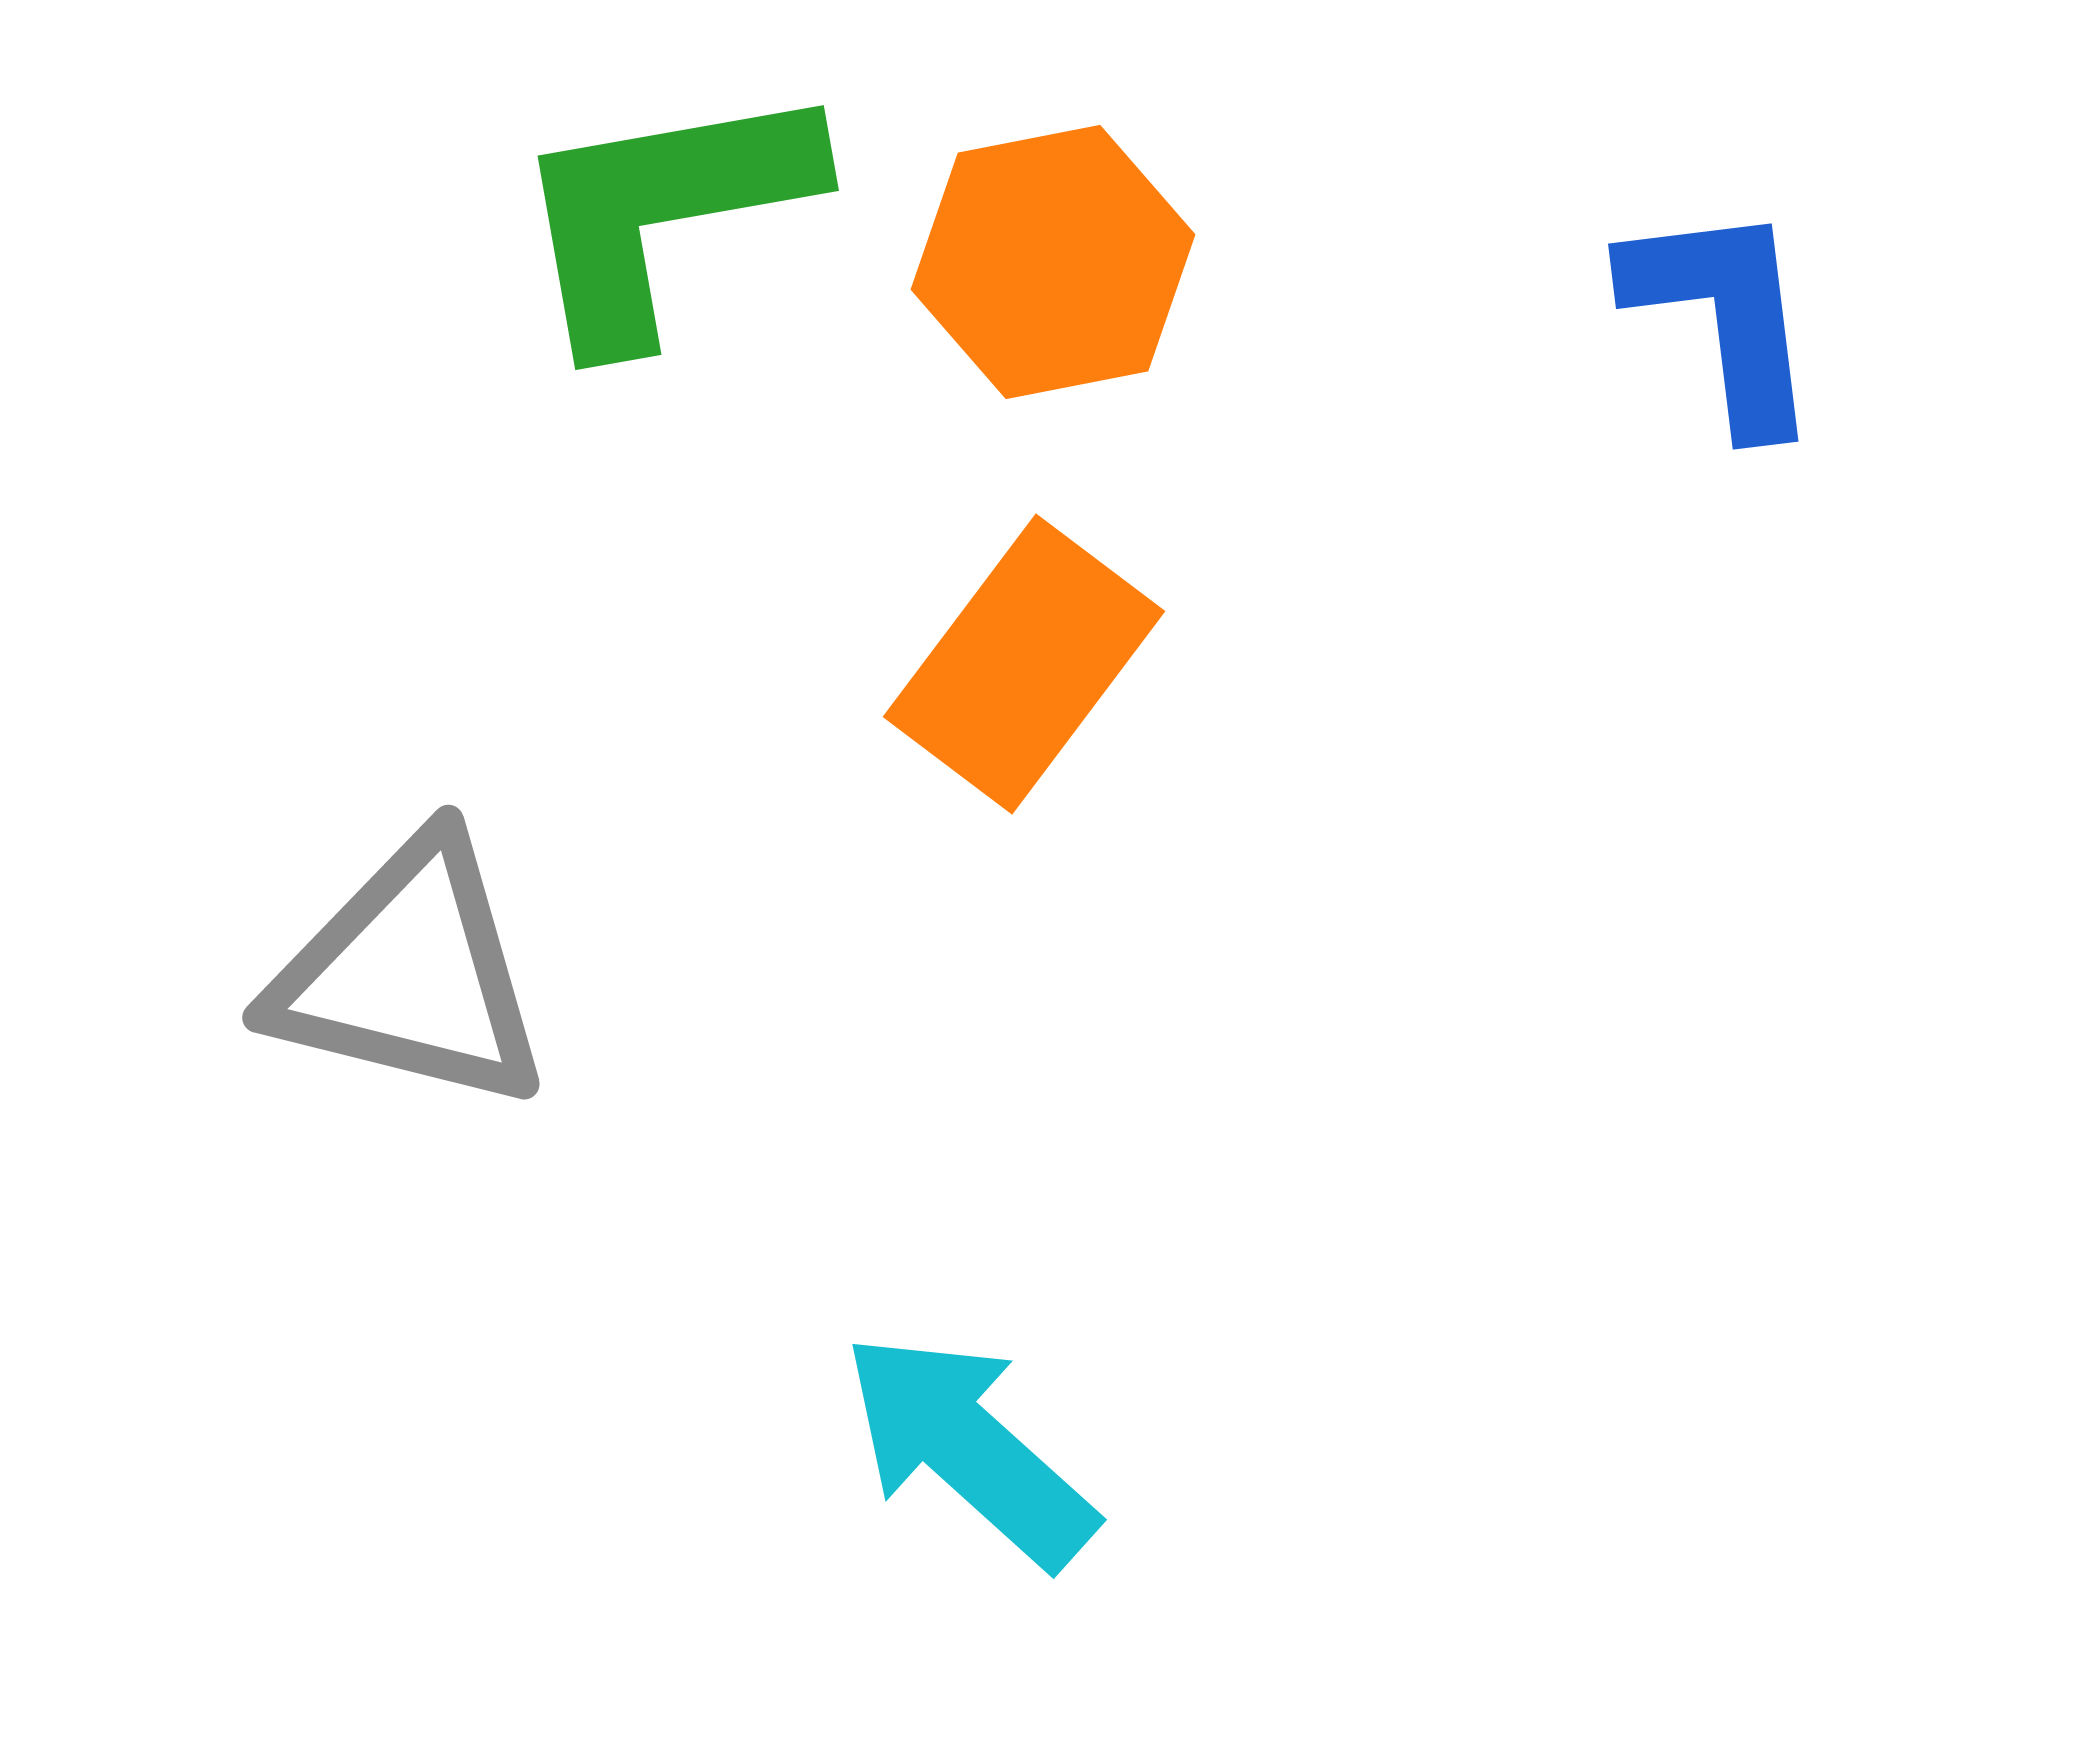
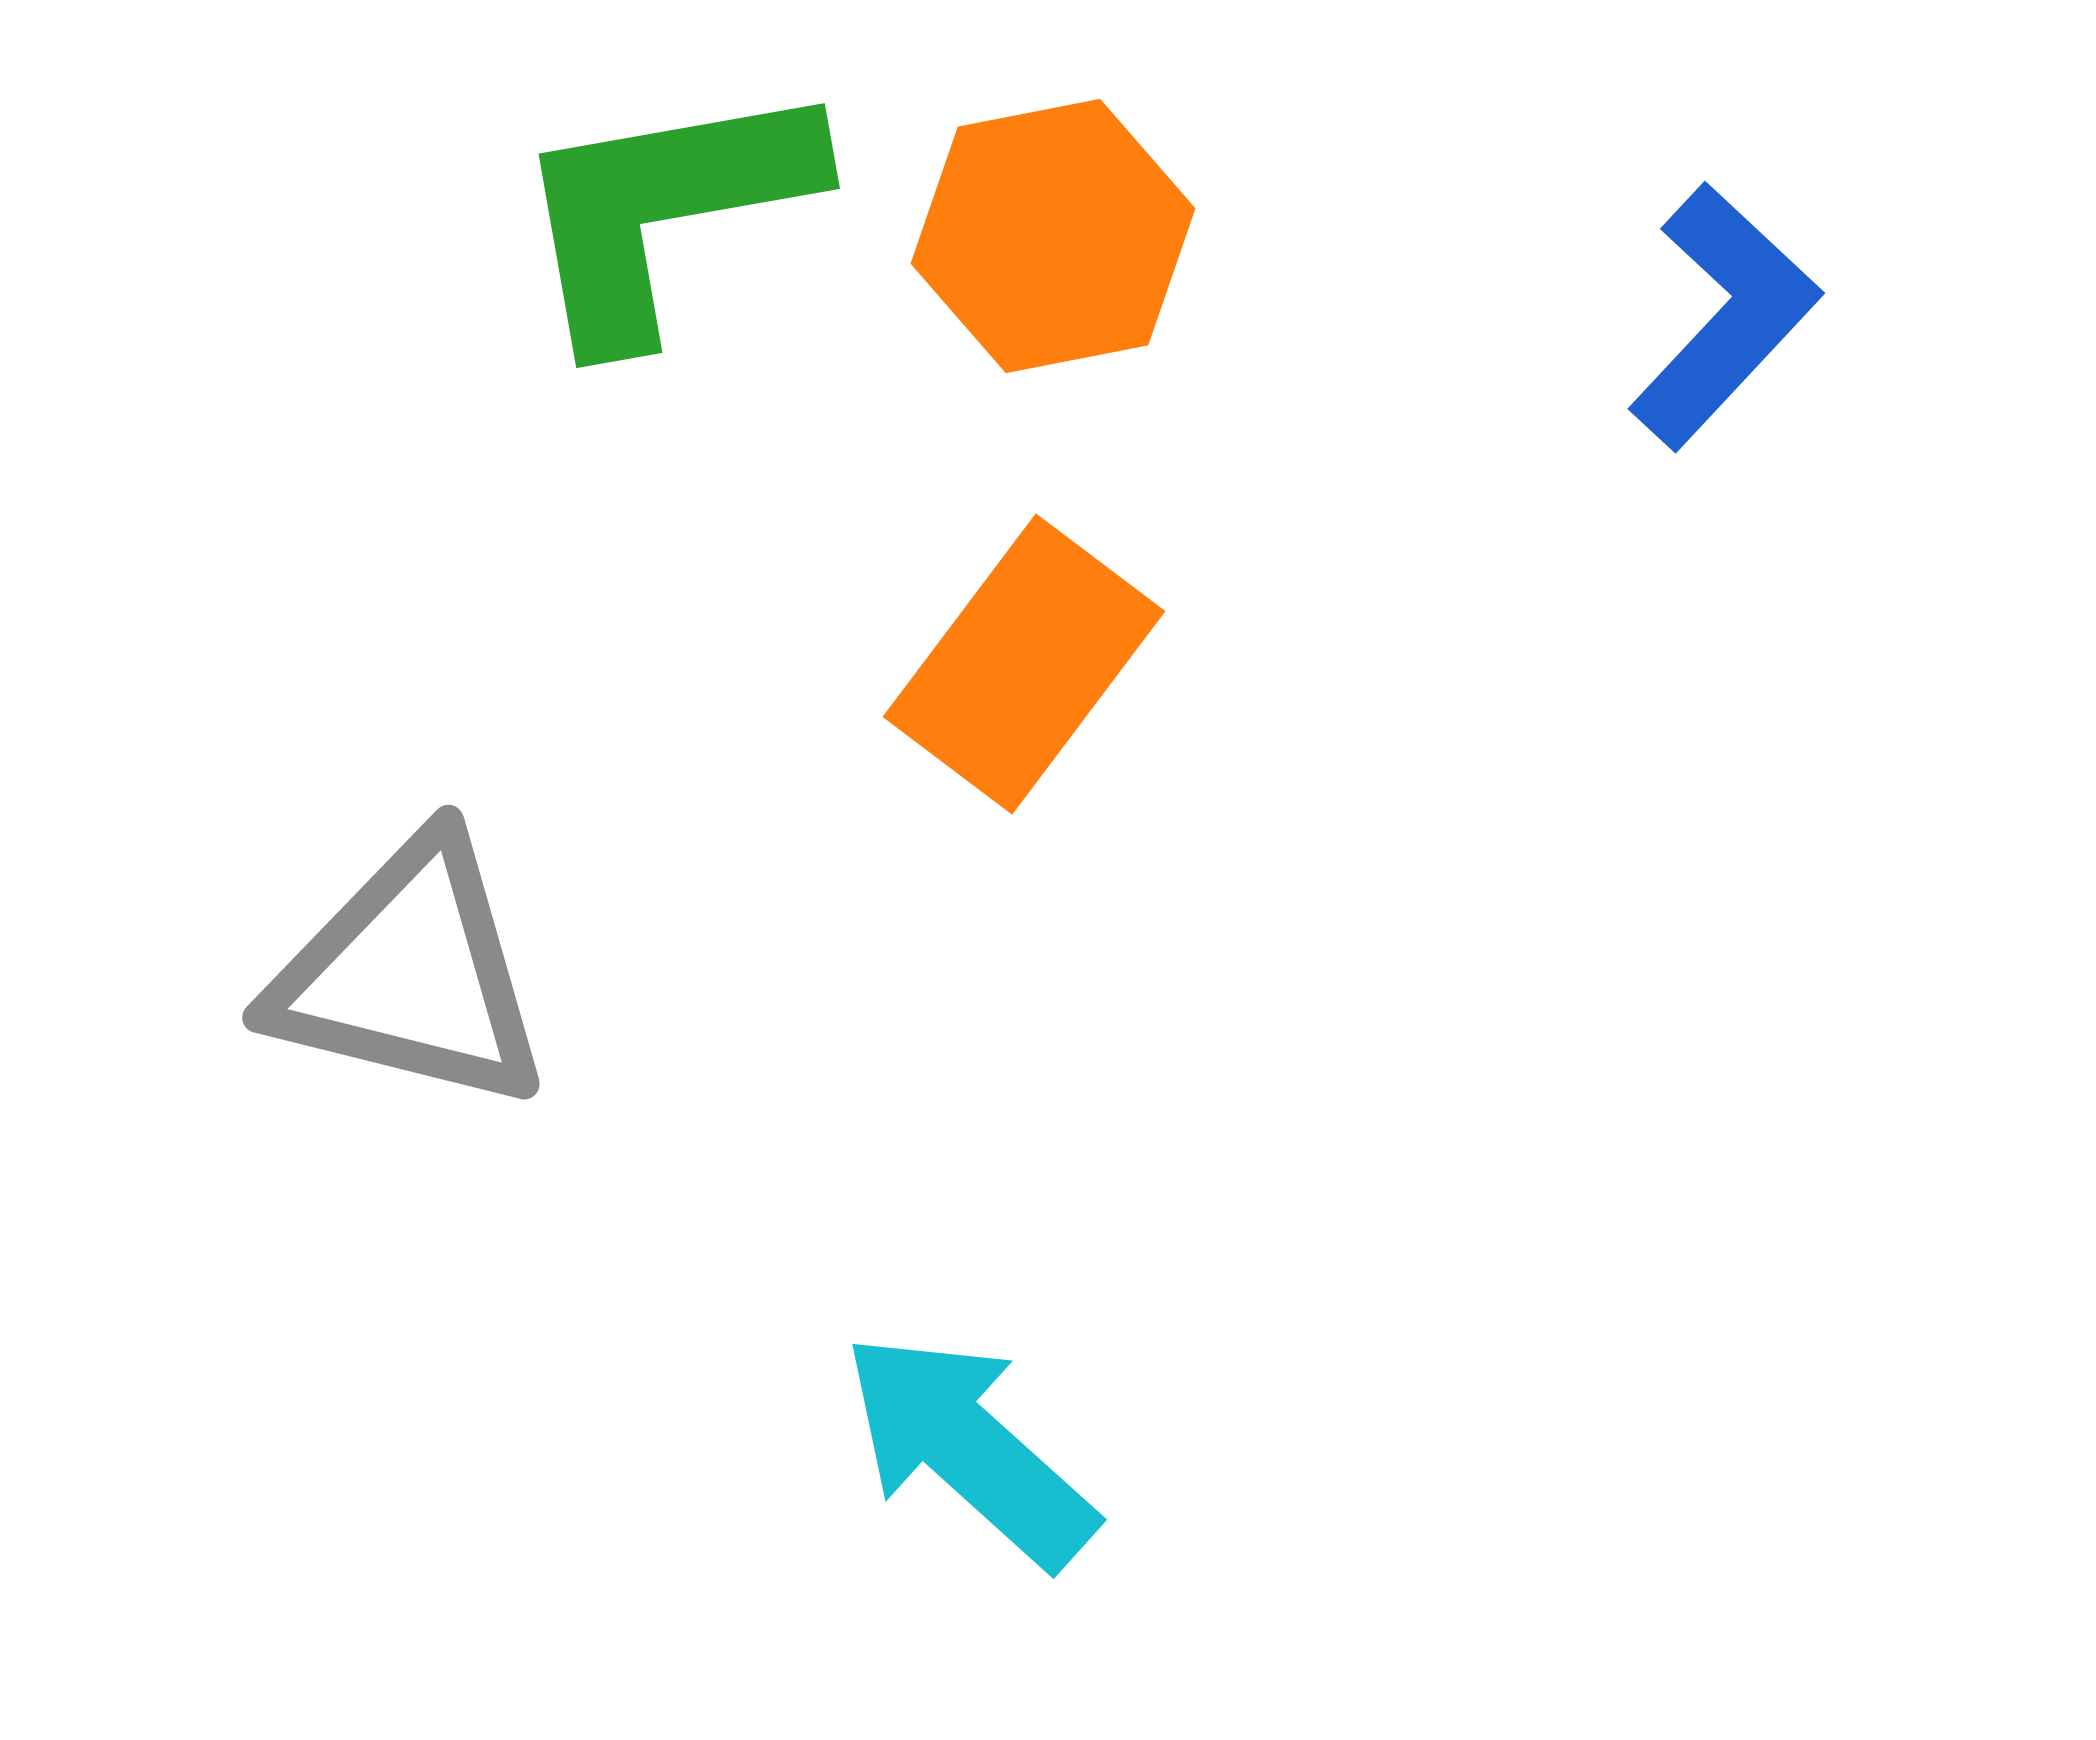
green L-shape: moved 1 px right, 2 px up
orange hexagon: moved 26 px up
blue L-shape: rotated 50 degrees clockwise
